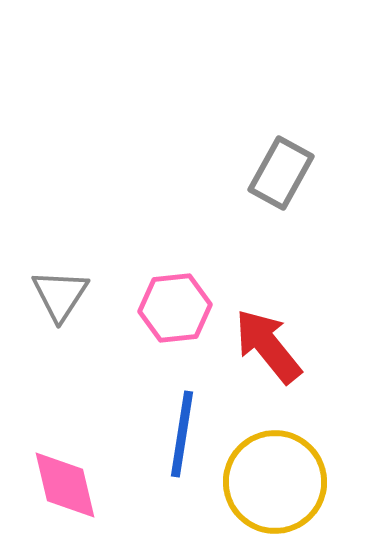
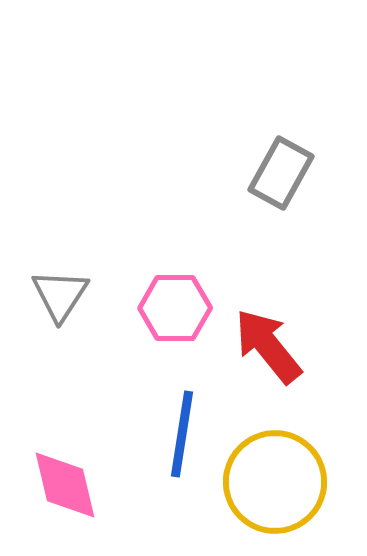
pink hexagon: rotated 6 degrees clockwise
